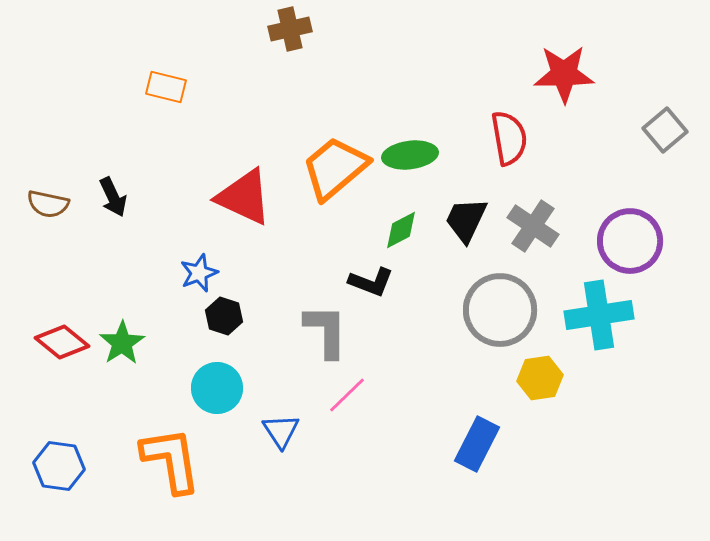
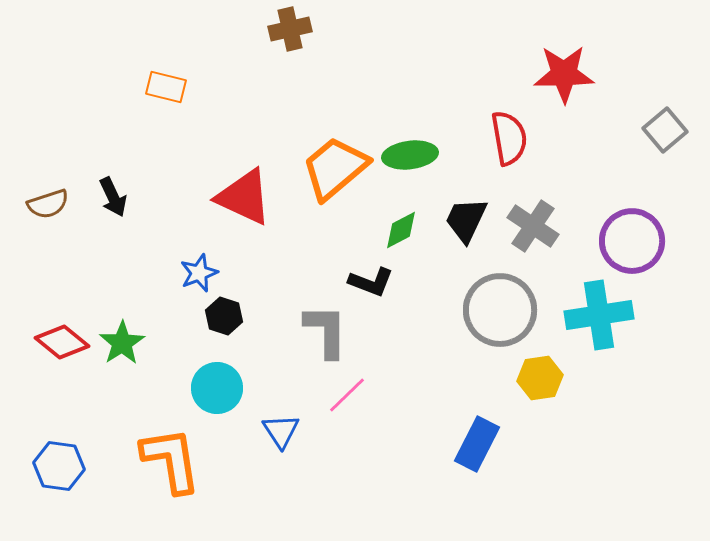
brown semicircle: rotated 30 degrees counterclockwise
purple circle: moved 2 px right
